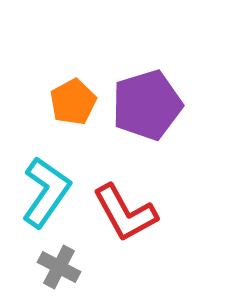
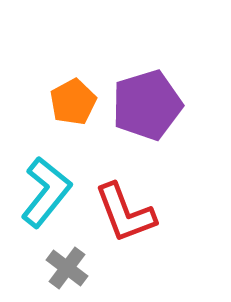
cyan L-shape: rotated 4 degrees clockwise
red L-shape: rotated 8 degrees clockwise
gray cross: moved 8 px right, 1 px down; rotated 9 degrees clockwise
